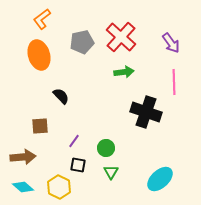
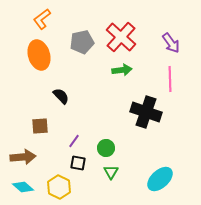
green arrow: moved 2 px left, 2 px up
pink line: moved 4 px left, 3 px up
black square: moved 2 px up
